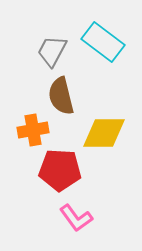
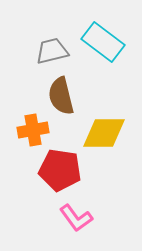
gray trapezoid: rotated 48 degrees clockwise
red pentagon: rotated 6 degrees clockwise
